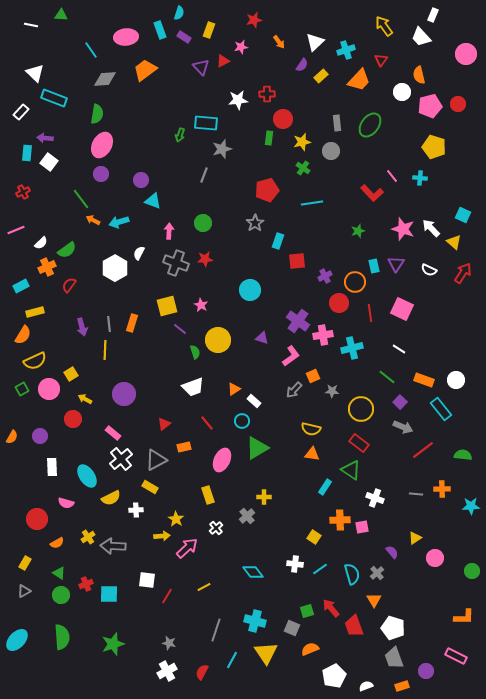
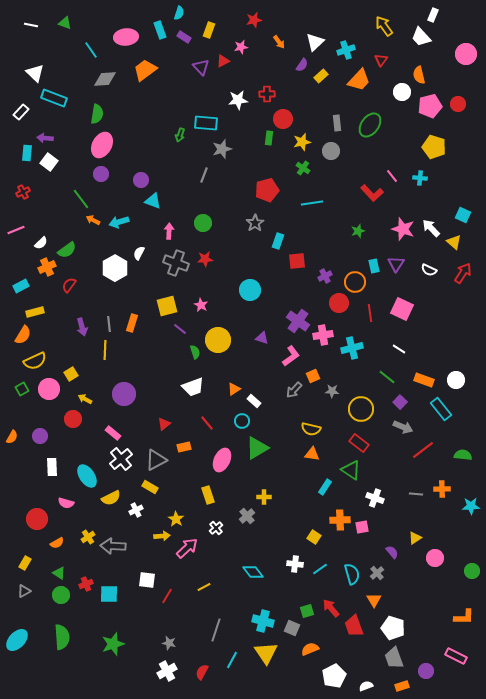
green triangle at (61, 15): moved 4 px right, 8 px down; rotated 16 degrees clockwise
white cross at (136, 510): rotated 24 degrees counterclockwise
cyan cross at (255, 621): moved 8 px right
